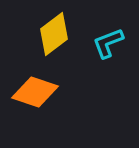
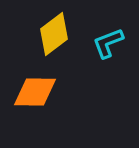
orange diamond: rotated 18 degrees counterclockwise
